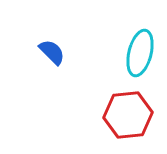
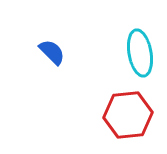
cyan ellipse: rotated 24 degrees counterclockwise
